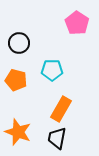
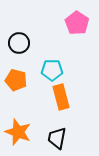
orange rectangle: moved 12 px up; rotated 45 degrees counterclockwise
